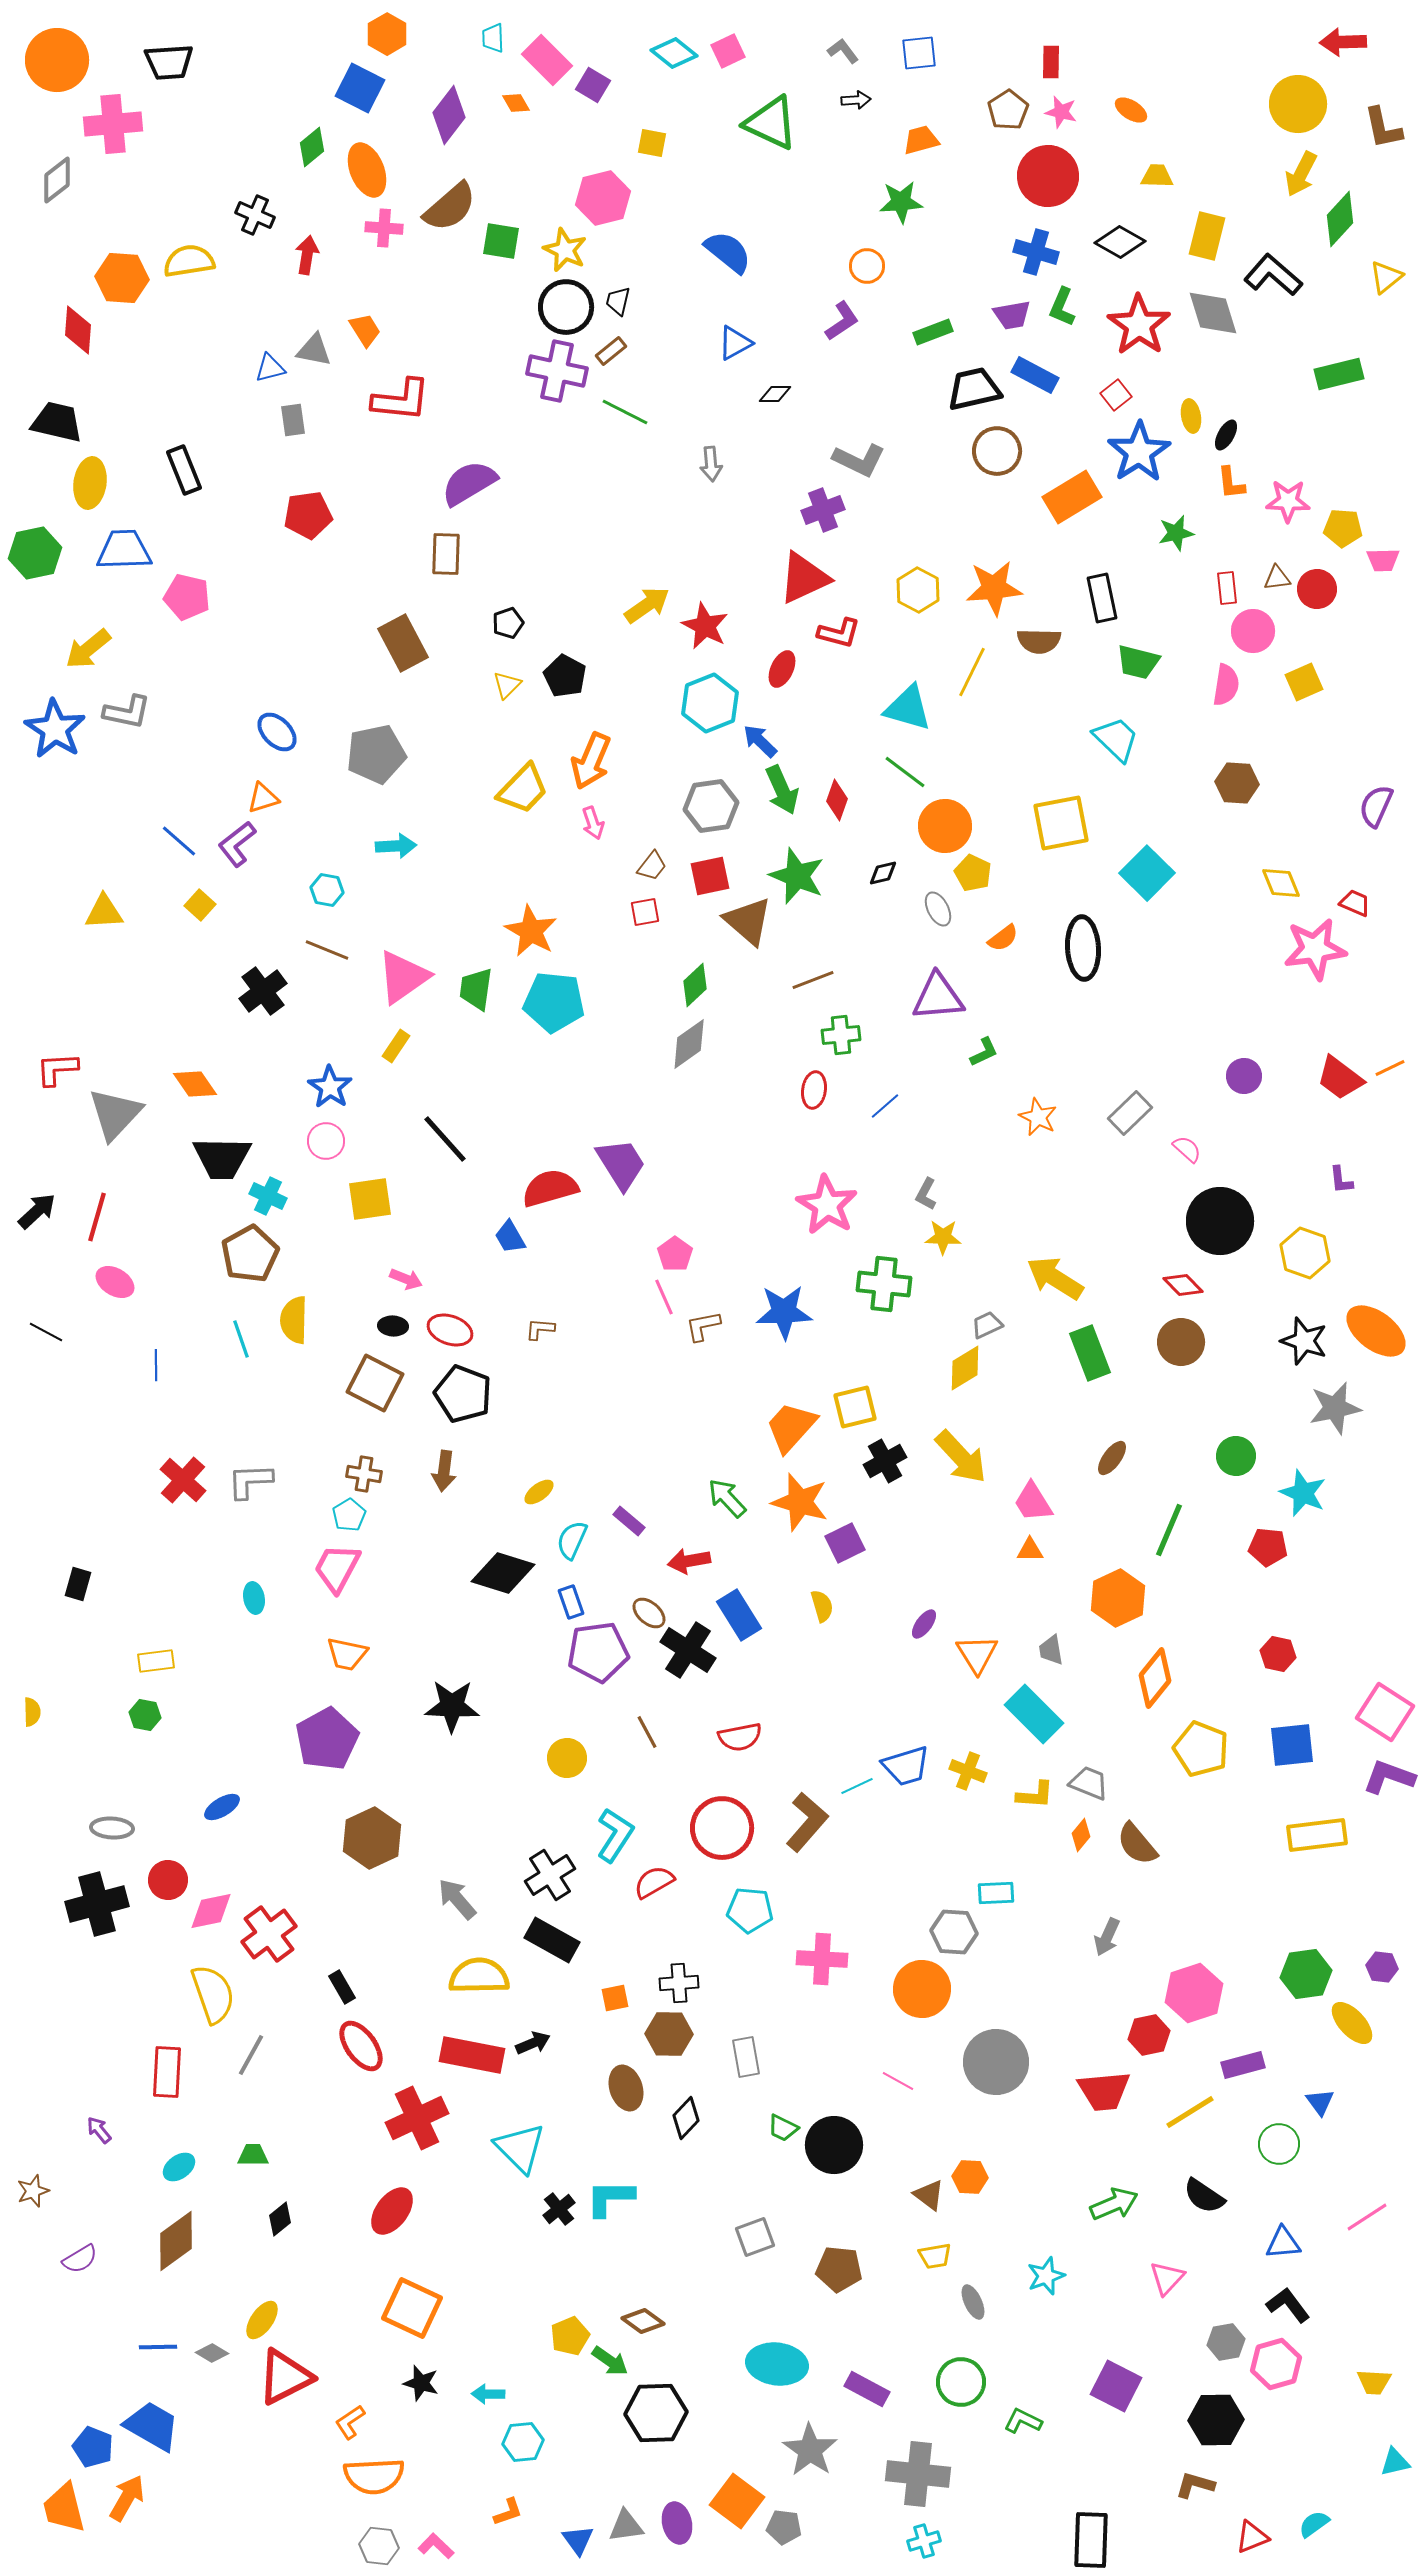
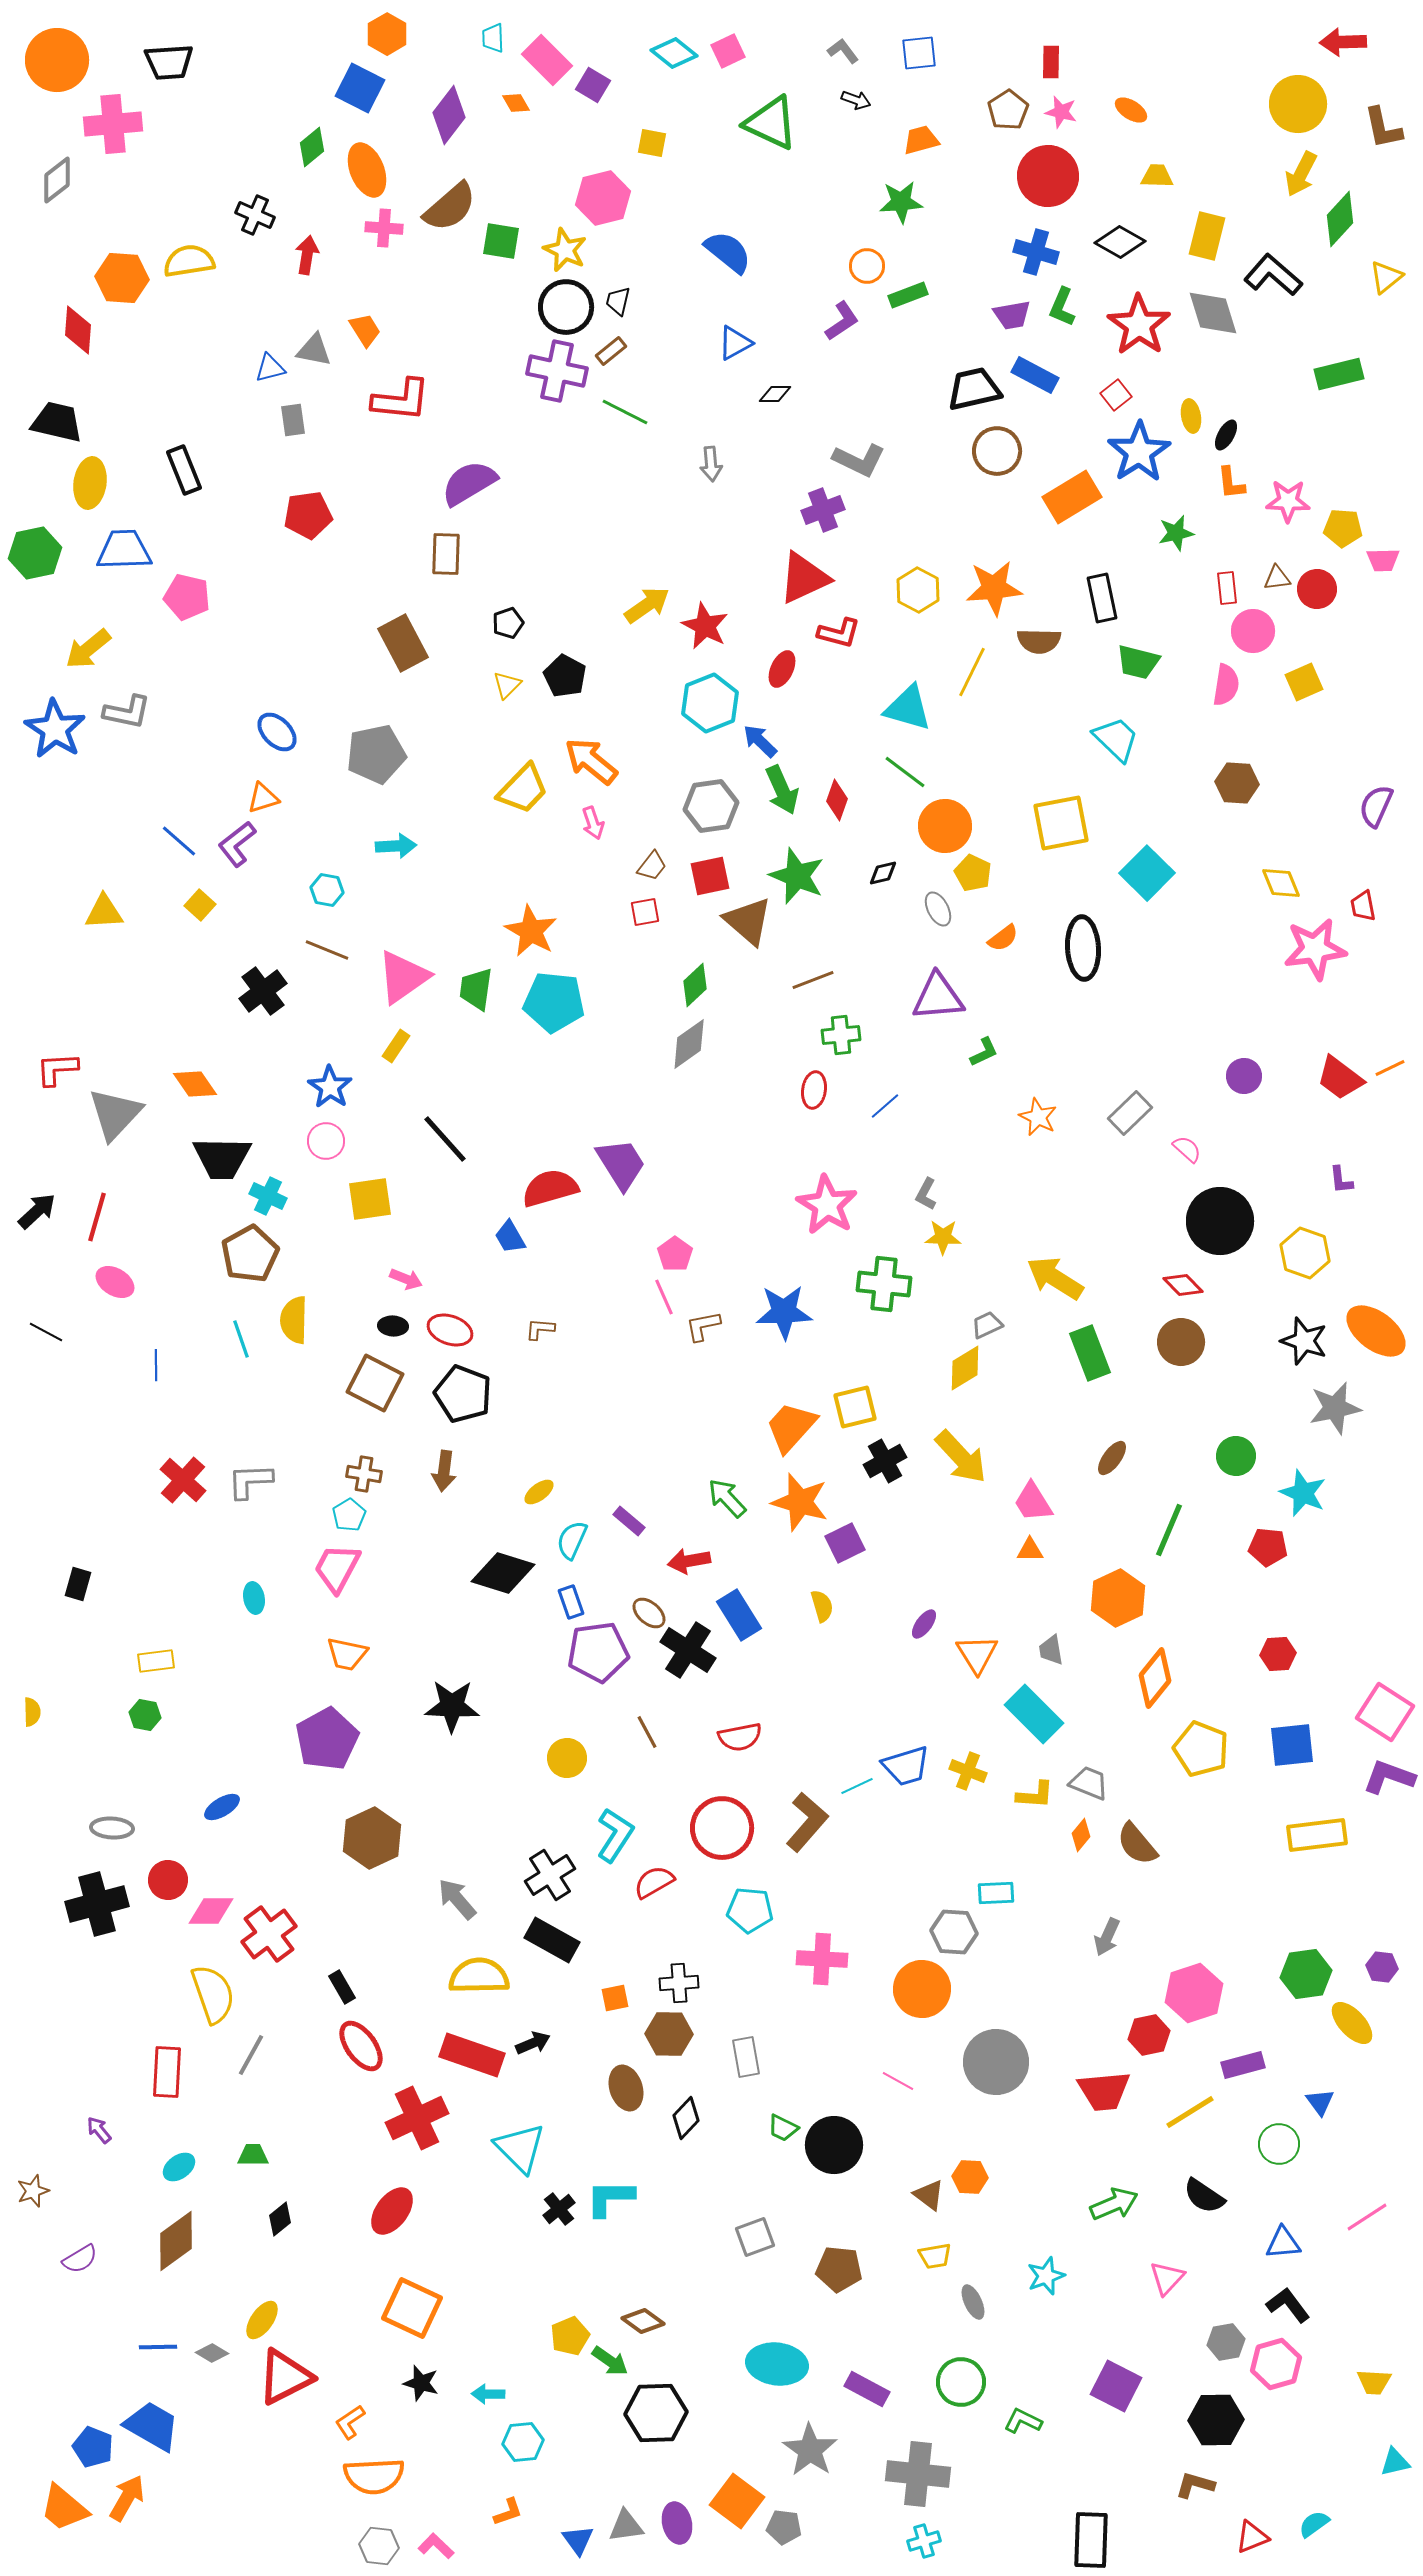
black arrow at (856, 100): rotated 24 degrees clockwise
green rectangle at (933, 332): moved 25 px left, 37 px up
orange arrow at (591, 761): rotated 106 degrees clockwise
red trapezoid at (1355, 903): moved 8 px right, 3 px down; rotated 124 degrees counterclockwise
red hexagon at (1278, 1654): rotated 16 degrees counterclockwise
pink diamond at (211, 1911): rotated 12 degrees clockwise
red rectangle at (472, 2055): rotated 8 degrees clockwise
orange trapezoid at (64, 2508): rotated 36 degrees counterclockwise
